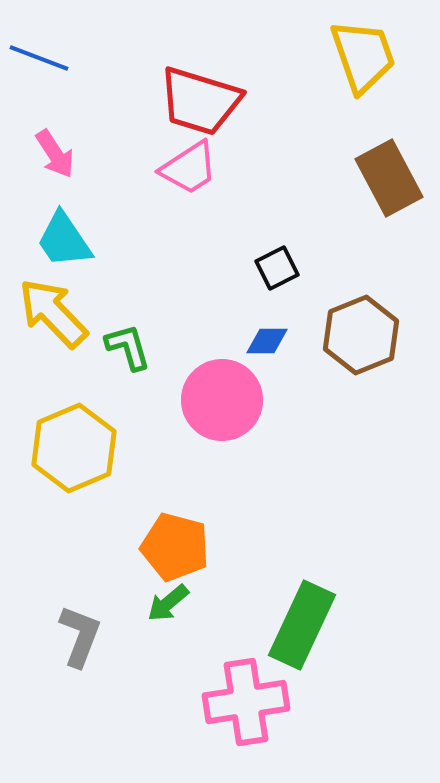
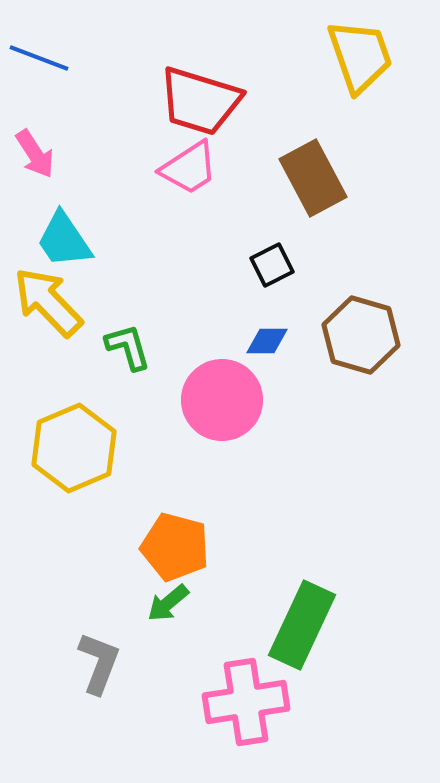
yellow trapezoid: moved 3 px left
pink arrow: moved 20 px left
brown rectangle: moved 76 px left
black square: moved 5 px left, 3 px up
yellow arrow: moved 5 px left, 11 px up
brown hexagon: rotated 22 degrees counterclockwise
gray L-shape: moved 19 px right, 27 px down
